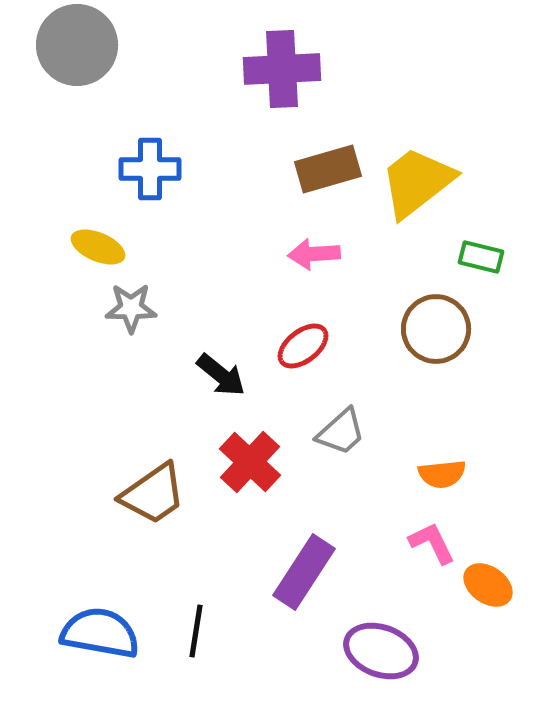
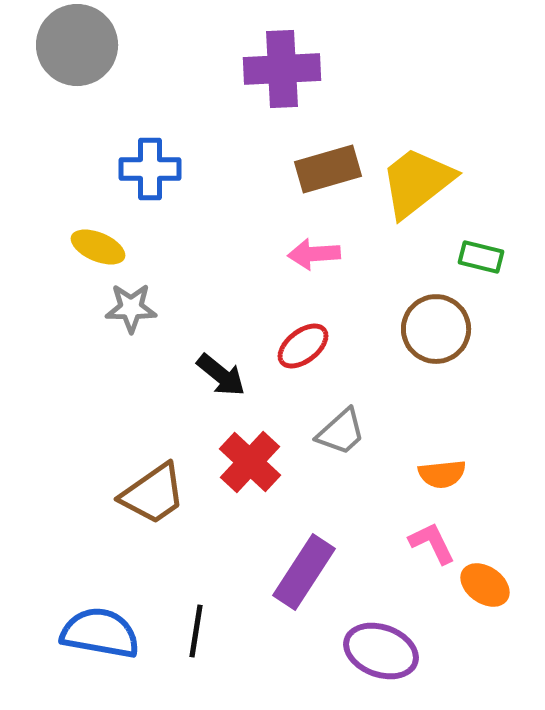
orange ellipse: moved 3 px left
